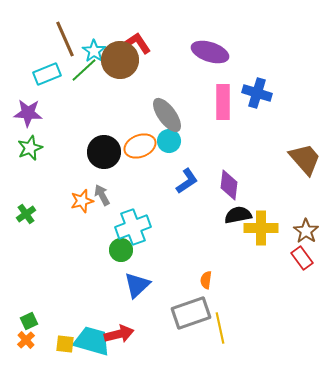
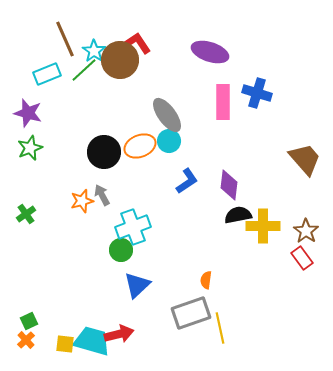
purple star: rotated 12 degrees clockwise
yellow cross: moved 2 px right, 2 px up
